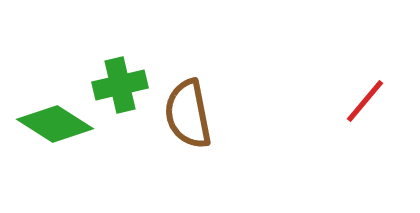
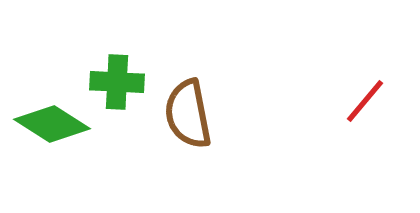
green cross: moved 3 px left, 3 px up; rotated 16 degrees clockwise
green diamond: moved 3 px left
